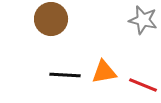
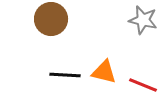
orange triangle: rotated 24 degrees clockwise
